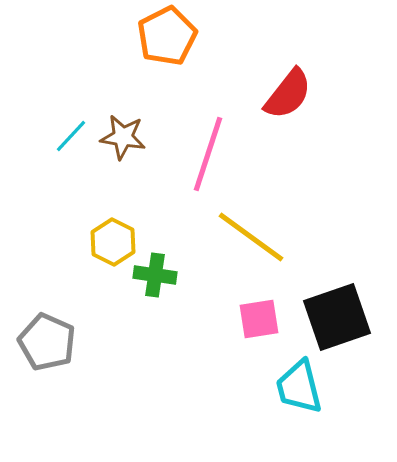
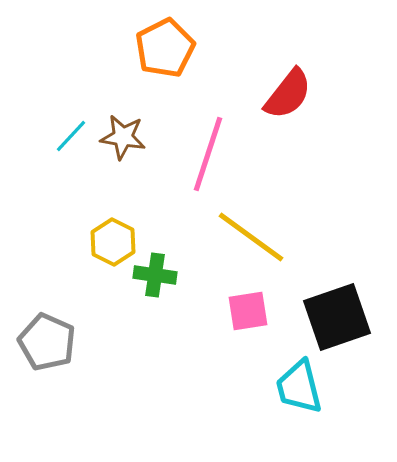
orange pentagon: moved 2 px left, 12 px down
pink square: moved 11 px left, 8 px up
